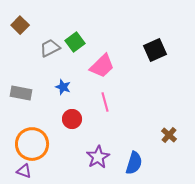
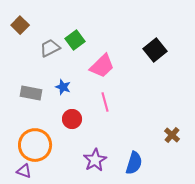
green square: moved 2 px up
black square: rotated 15 degrees counterclockwise
gray rectangle: moved 10 px right
brown cross: moved 3 px right
orange circle: moved 3 px right, 1 px down
purple star: moved 3 px left, 3 px down
